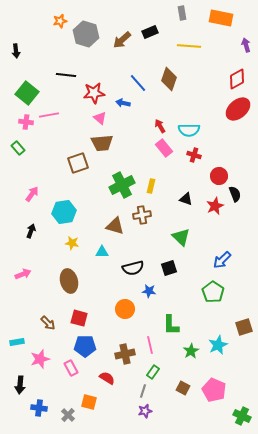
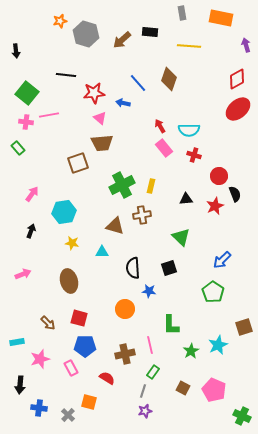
black rectangle at (150, 32): rotated 28 degrees clockwise
black triangle at (186, 199): rotated 24 degrees counterclockwise
black semicircle at (133, 268): rotated 100 degrees clockwise
